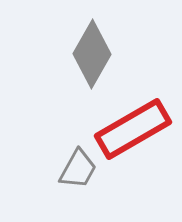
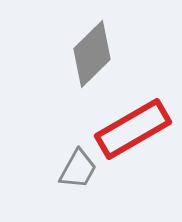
gray diamond: rotated 16 degrees clockwise
